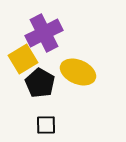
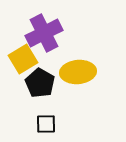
yellow ellipse: rotated 28 degrees counterclockwise
black square: moved 1 px up
